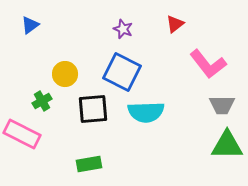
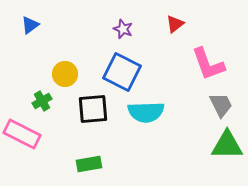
pink L-shape: rotated 18 degrees clockwise
gray trapezoid: moved 1 px left; rotated 116 degrees counterclockwise
